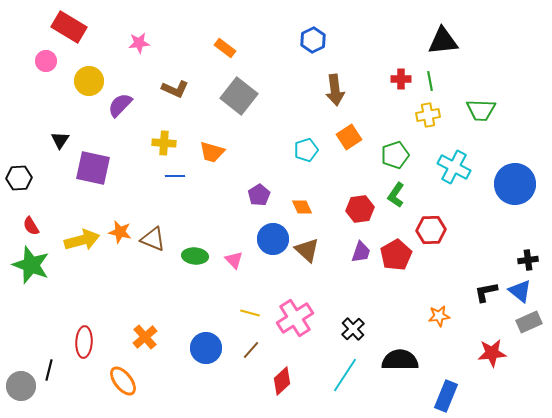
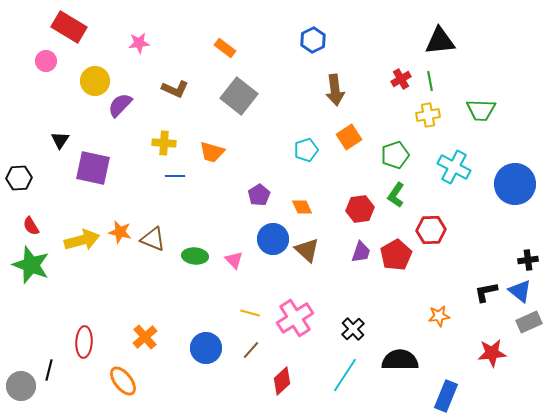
black triangle at (443, 41): moved 3 px left
red cross at (401, 79): rotated 30 degrees counterclockwise
yellow circle at (89, 81): moved 6 px right
